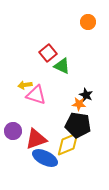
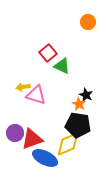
yellow arrow: moved 2 px left, 2 px down
orange star: rotated 24 degrees clockwise
purple circle: moved 2 px right, 2 px down
red triangle: moved 4 px left
